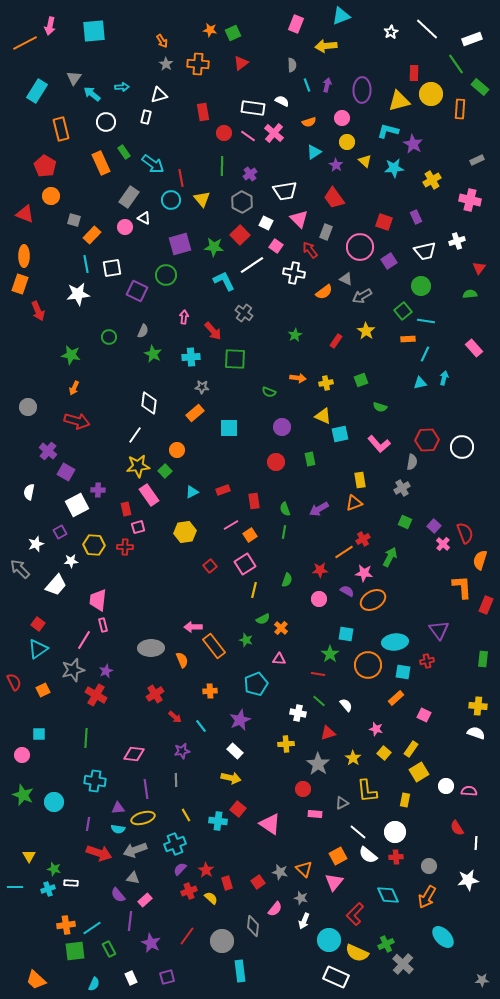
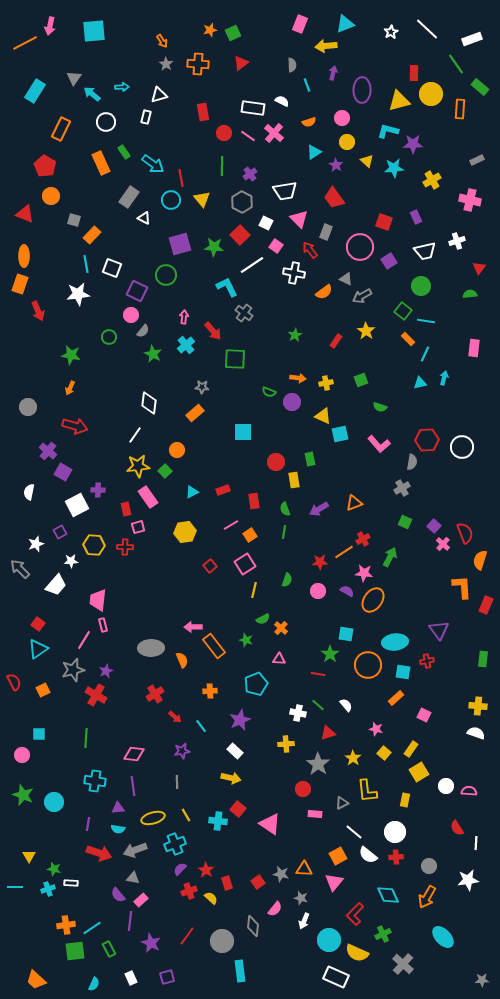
cyan triangle at (341, 16): moved 4 px right, 8 px down
pink rectangle at (296, 24): moved 4 px right
orange star at (210, 30): rotated 24 degrees counterclockwise
purple arrow at (327, 85): moved 6 px right, 12 px up
cyan rectangle at (37, 91): moved 2 px left
orange rectangle at (61, 129): rotated 40 degrees clockwise
purple star at (413, 144): rotated 30 degrees counterclockwise
yellow triangle at (365, 161): moved 2 px right
pink circle at (125, 227): moved 6 px right, 88 px down
white square at (112, 268): rotated 30 degrees clockwise
cyan L-shape at (224, 281): moved 3 px right, 6 px down
green square at (403, 311): rotated 12 degrees counterclockwise
gray semicircle at (143, 331): rotated 16 degrees clockwise
orange rectangle at (408, 339): rotated 48 degrees clockwise
pink rectangle at (474, 348): rotated 48 degrees clockwise
cyan cross at (191, 357): moved 5 px left, 12 px up; rotated 36 degrees counterclockwise
orange arrow at (74, 388): moved 4 px left
red arrow at (77, 421): moved 2 px left, 5 px down
purple circle at (282, 427): moved 10 px right, 25 px up
cyan square at (229, 428): moved 14 px right, 4 px down
purple square at (66, 472): moved 3 px left
yellow rectangle at (360, 480): moved 66 px left
pink rectangle at (149, 495): moved 1 px left, 2 px down
red star at (320, 570): moved 8 px up
pink circle at (319, 599): moved 1 px left, 8 px up
orange ellipse at (373, 600): rotated 25 degrees counterclockwise
green line at (319, 701): moved 1 px left, 4 px down
gray line at (176, 780): moved 1 px right, 2 px down
purple line at (146, 789): moved 13 px left, 3 px up
yellow ellipse at (143, 818): moved 10 px right
white line at (358, 832): moved 4 px left
orange triangle at (304, 869): rotated 42 degrees counterclockwise
gray star at (280, 872): moved 1 px right, 2 px down
pink rectangle at (145, 900): moved 4 px left
green cross at (386, 944): moved 3 px left, 10 px up
